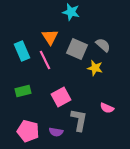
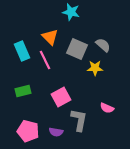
orange triangle: rotated 12 degrees counterclockwise
yellow star: rotated 14 degrees counterclockwise
